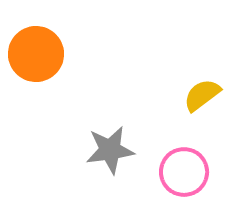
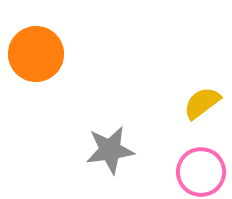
yellow semicircle: moved 8 px down
pink circle: moved 17 px right
